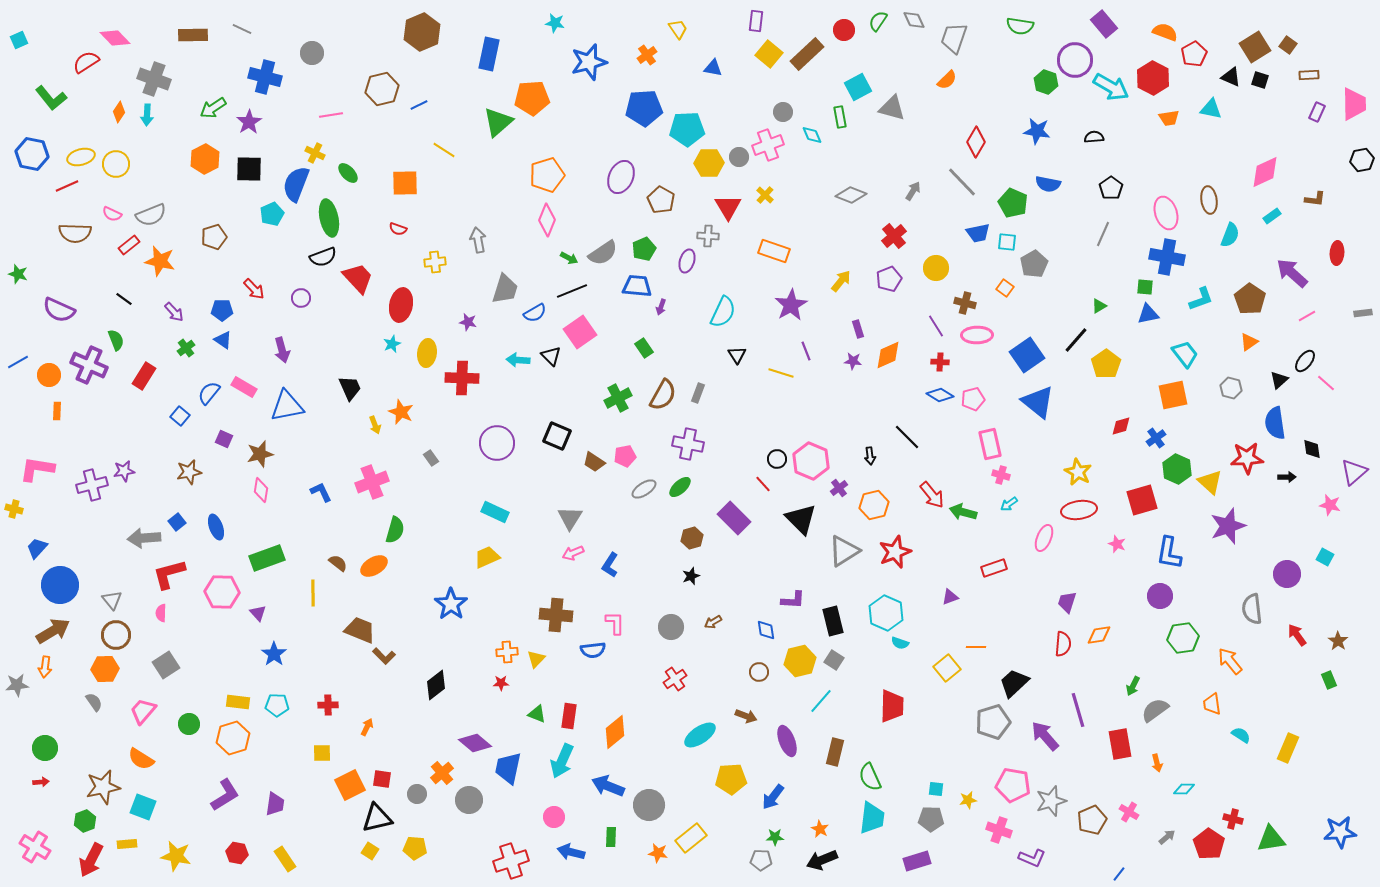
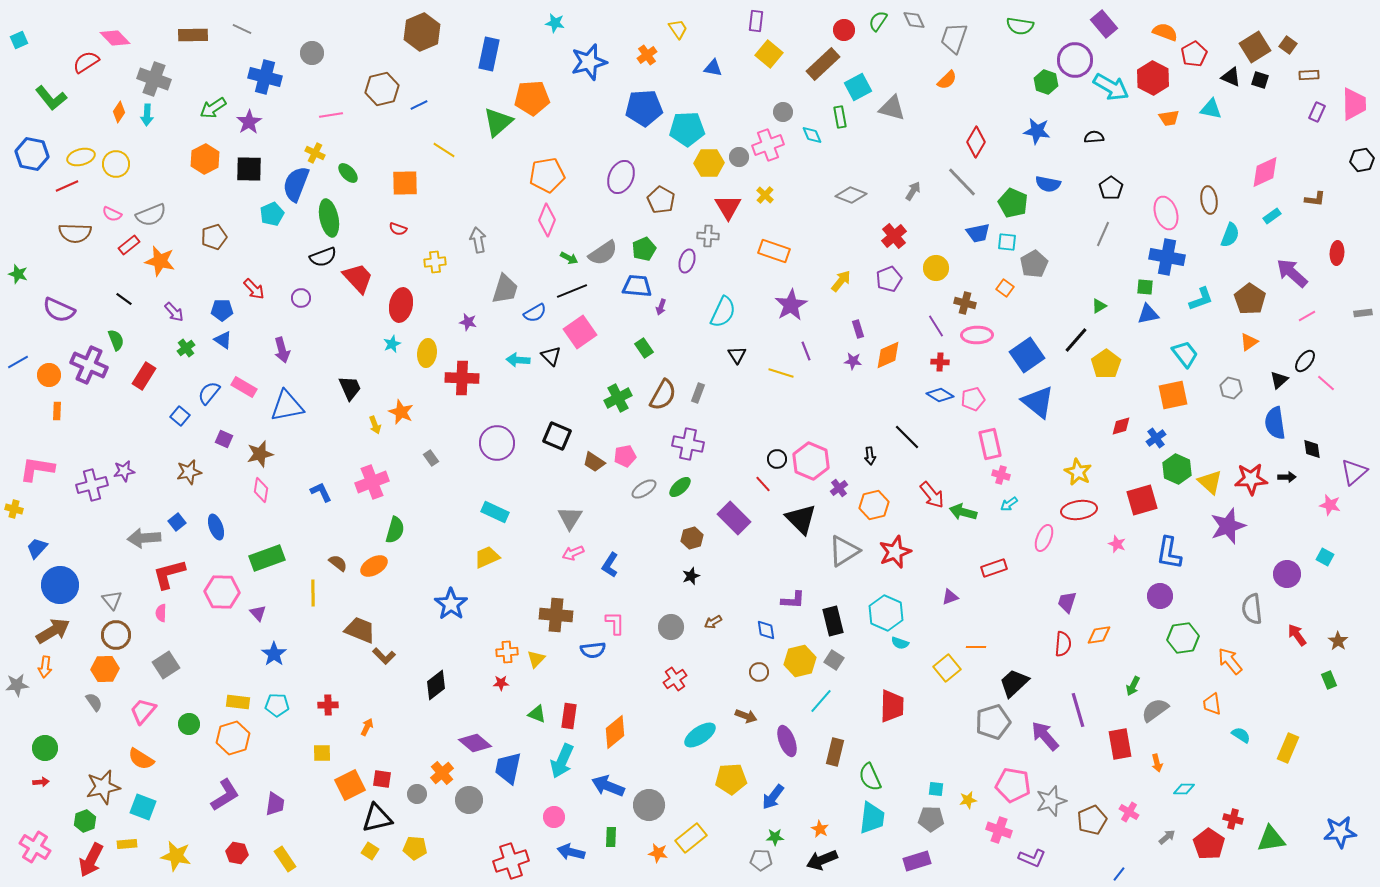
brown rectangle at (807, 54): moved 16 px right, 10 px down
orange pentagon at (547, 175): rotated 8 degrees clockwise
red star at (1247, 458): moved 4 px right, 21 px down
